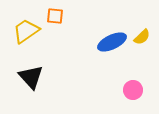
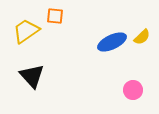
black triangle: moved 1 px right, 1 px up
